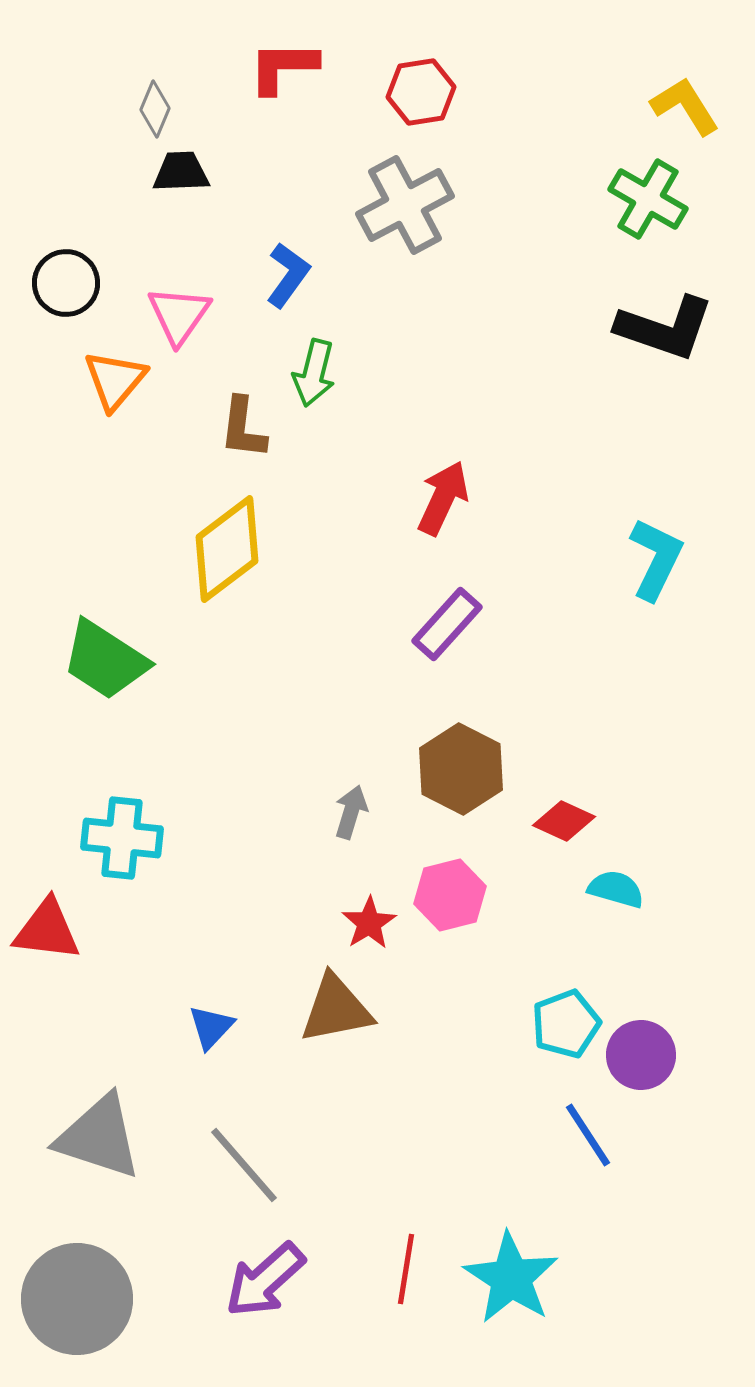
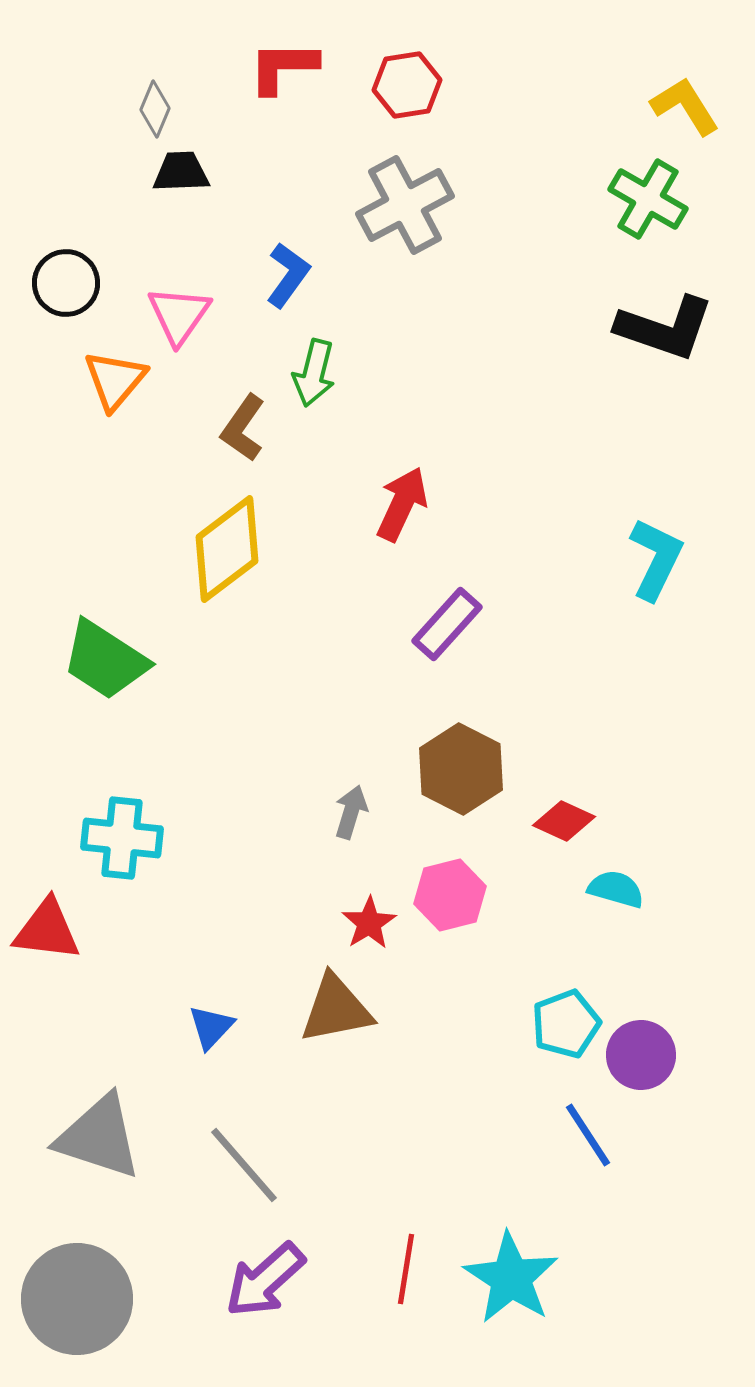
red hexagon: moved 14 px left, 7 px up
brown L-shape: rotated 28 degrees clockwise
red arrow: moved 41 px left, 6 px down
